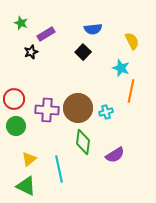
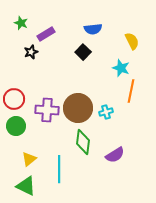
cyan line: rotated 12 degrees clockwise
